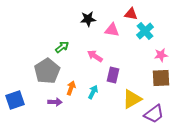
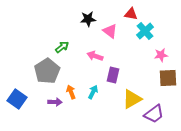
pink triangle: moved 2 px left, 1 px down; rotated 28 degrees clockwise
pink arrow: rotated 14 degrees counterclockwise
brown square: moved 7 px right
orange arrow: moved 4 px down; rotated 40 degrees counterclockwise
blue square: moved 2 px right, 1 px up; rotated 36 degrees counterclockwise
